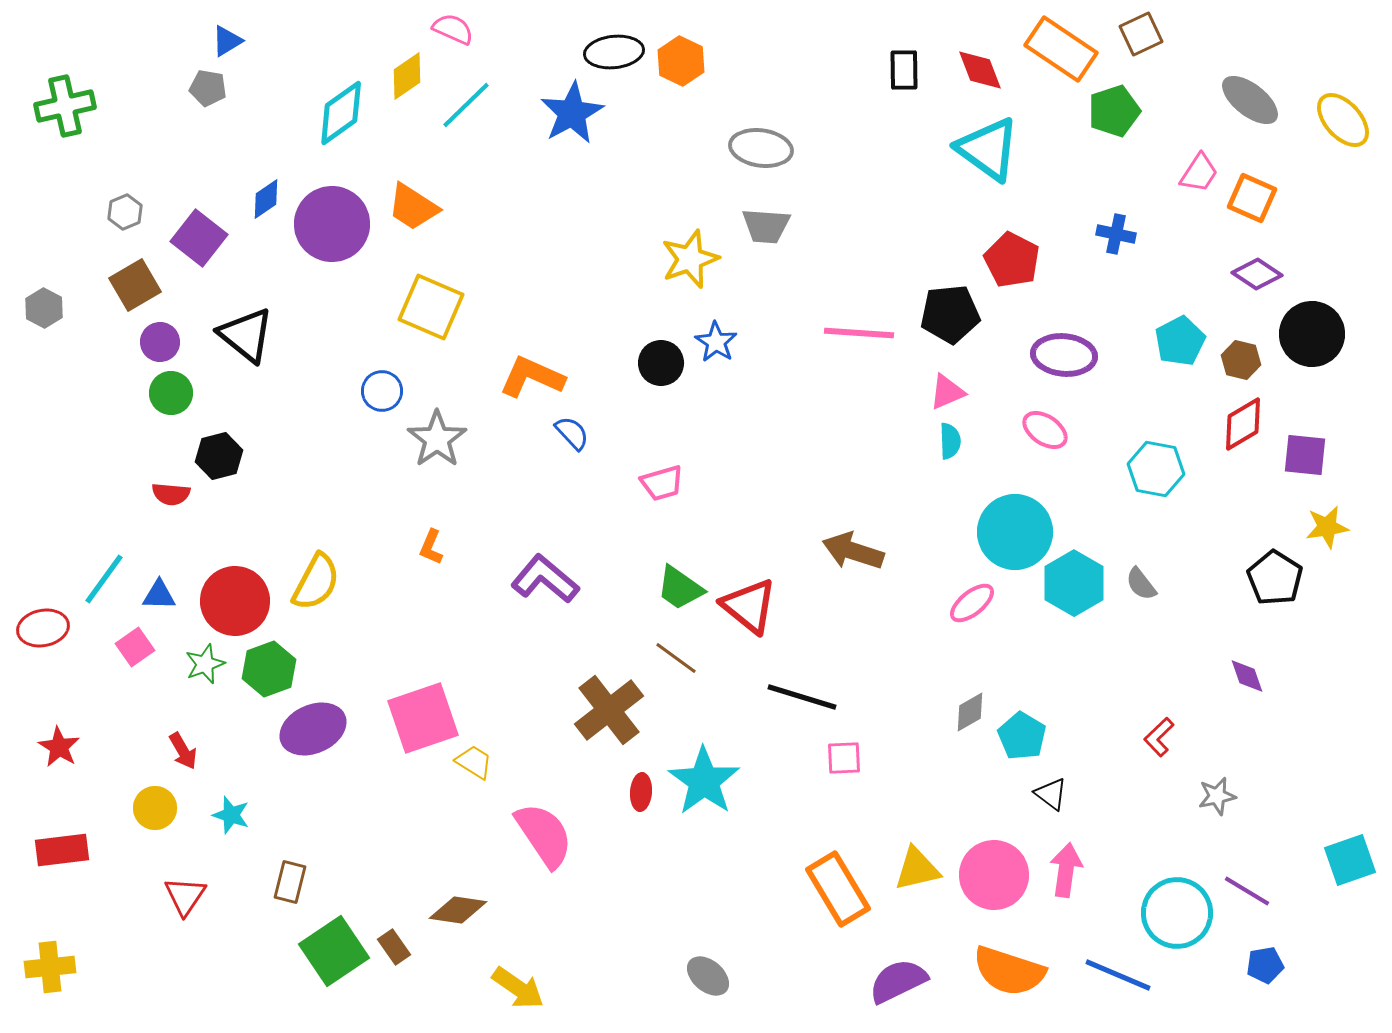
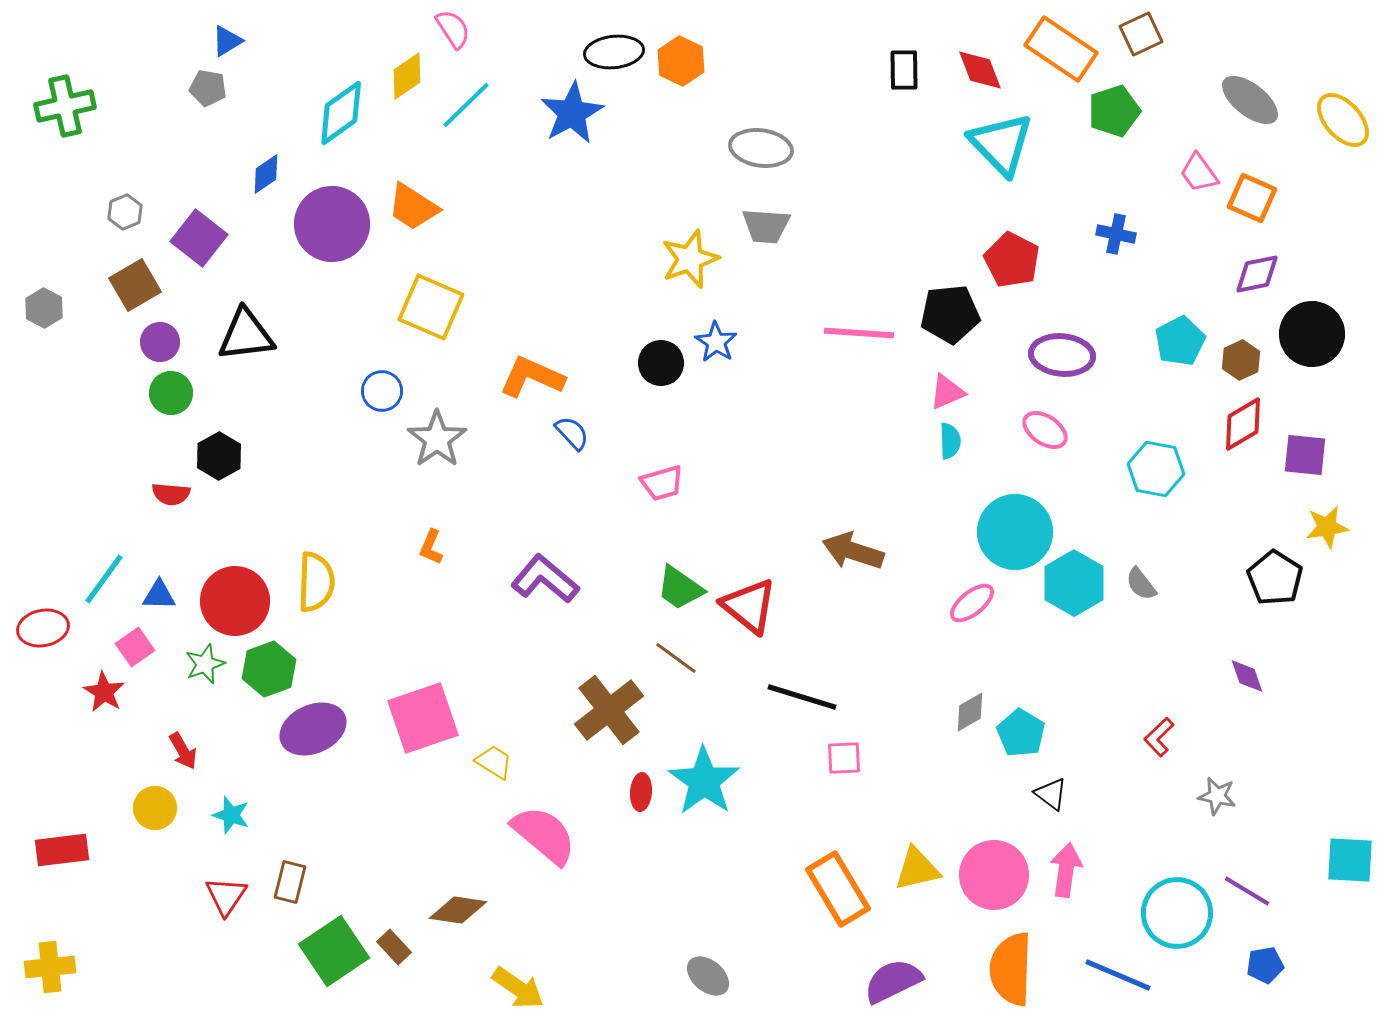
pink semicircle at (453, 29): rotated 33 degrees clockwise
cyan triangle at (988, 149): moved 13 px right, 5 px up; rotated 10 degrees clockwise
pink trapezoid at (1199, 173): rotated 111 degrees clockwise
blue diamond at (266, 199): moved 25 px up
purple diamond at (1257, 274): rotated 45 degrees counterclockwise
black triangle at (246, 335): rotated 46 degrees counterclockwise
purple ellipse at (1064, 355): moved 2 px left
brown hexagon at (1241, 360): rotated 21 degrees clockwise
black hexagon at (219, 456): rotated 15 degrees counterclockwise
yellow semicircle at (316, 582): rotated 26 degrees counterclockwise
cyan pentagon at (1022, 736): moved 1 px left, 3 px up
red star at (59, 747): moved 45 px right, 55 px up
yellow trapezoid at (474, 762): moved 20 px right
gray star at (1217, 796): rotated 24 degrees clockwise
pink semicircle at (544, 835): rotated 16 degrees counterclockwise
cyan square at (1350, 860): rotated 22 degrees clockwise
red triangle at (185, 896): moved 41 px right
brown rectangle at (394, 947): rotated 8 degrees counterclockwise
orange semicircle at (1009, 971): moved 2 px right, 2 px up; rotated 74 degrees clockwise
purple semicircle at (898, 981): moved 5 px left
